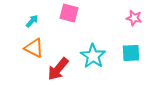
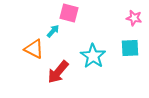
cyan arrow: moved 21 px right, 10 px down
orange triangle: moved 1 px down
cyan square: moved 1 px left, 5 px up
red arrow: moved 3 px down
